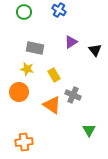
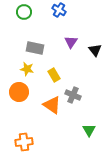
purple triangle: rotated 24 degrees counterclockwise
